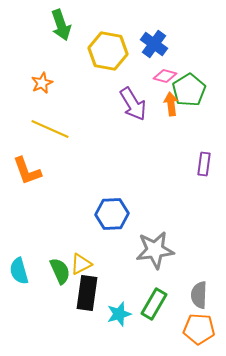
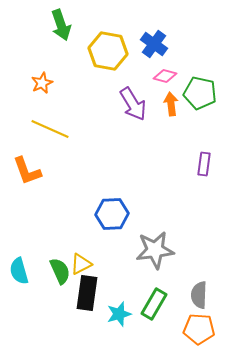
green pentagon: moved 11 px right, 3 px down; rotated 28 degrees counterclockwise
